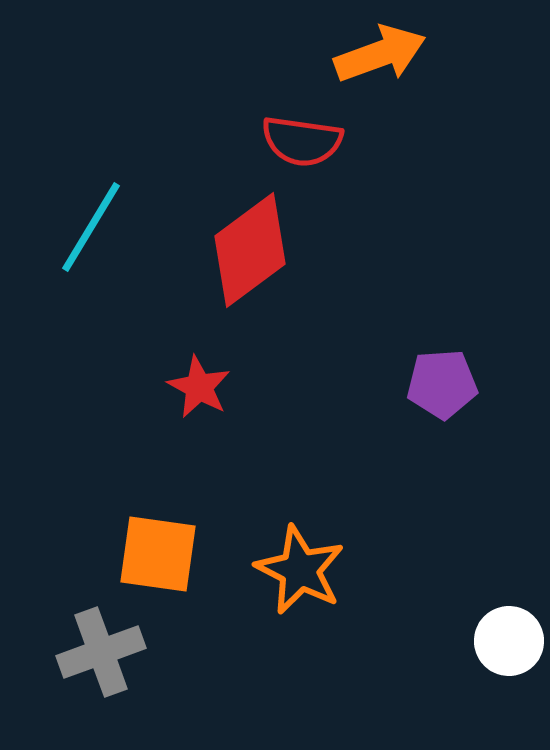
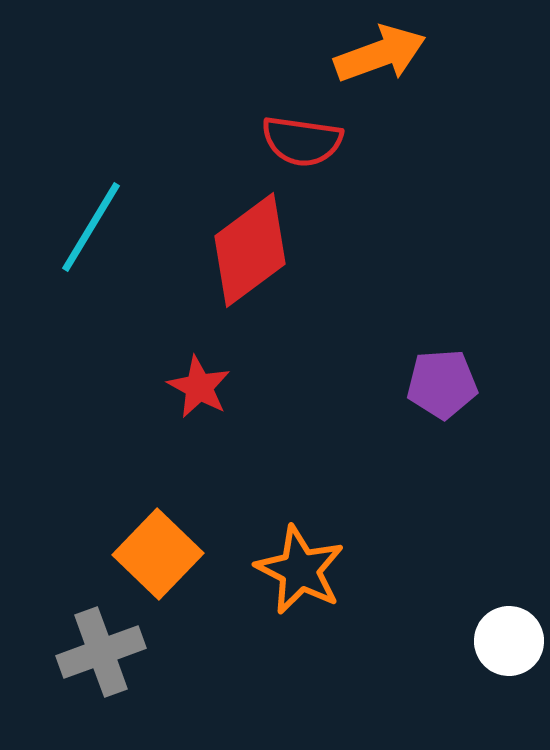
orange square: rotated 36 degrees clockwise
